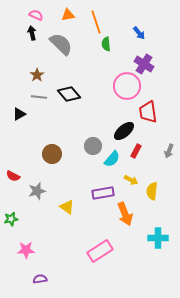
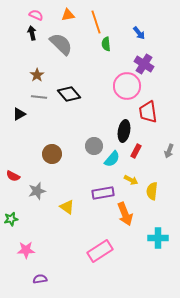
black ellipse: rotated 40 degrees counterclockwise
gray circle: moved 1 px right
